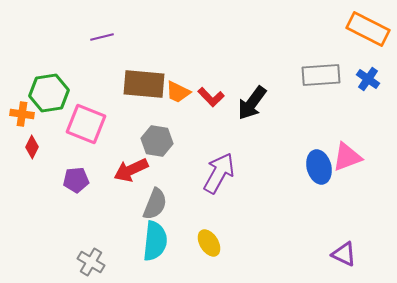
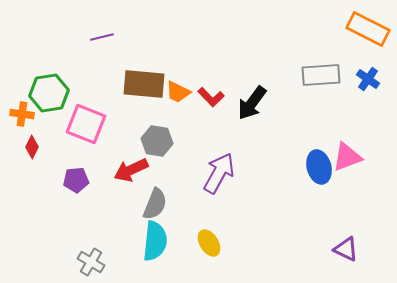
purple triangle: moved 2 px right, 5 px up
